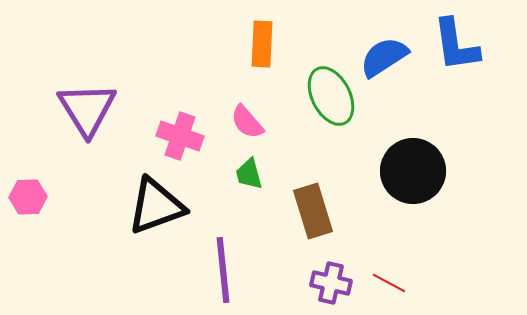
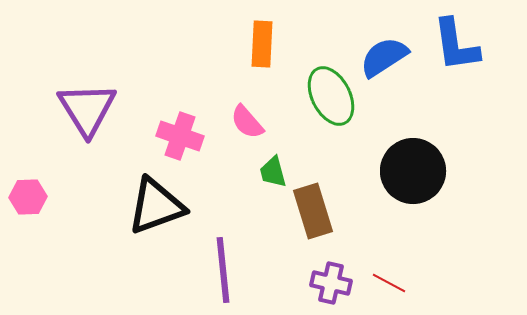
green trapezoid: moved 24 px right, 2 px up
